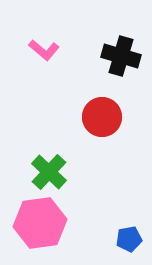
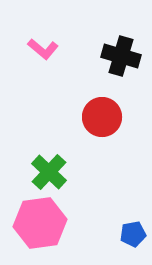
pink L-shape: moved 1 px left, 1 px up
blue pentagon: moved 4 px right, 5 px up
